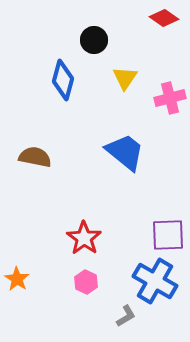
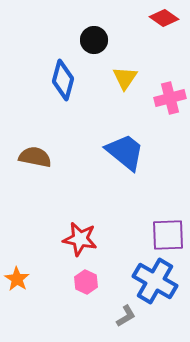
red star: moved 4 px left, 1 px down; rotated 24 degrees counterclockwise
